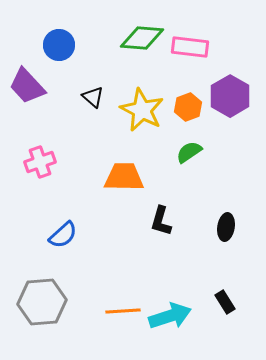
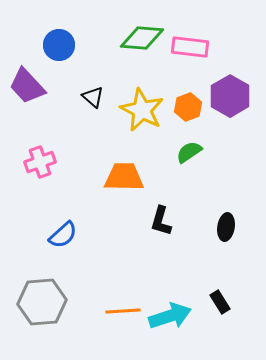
black rectangle: moved 5 px left
